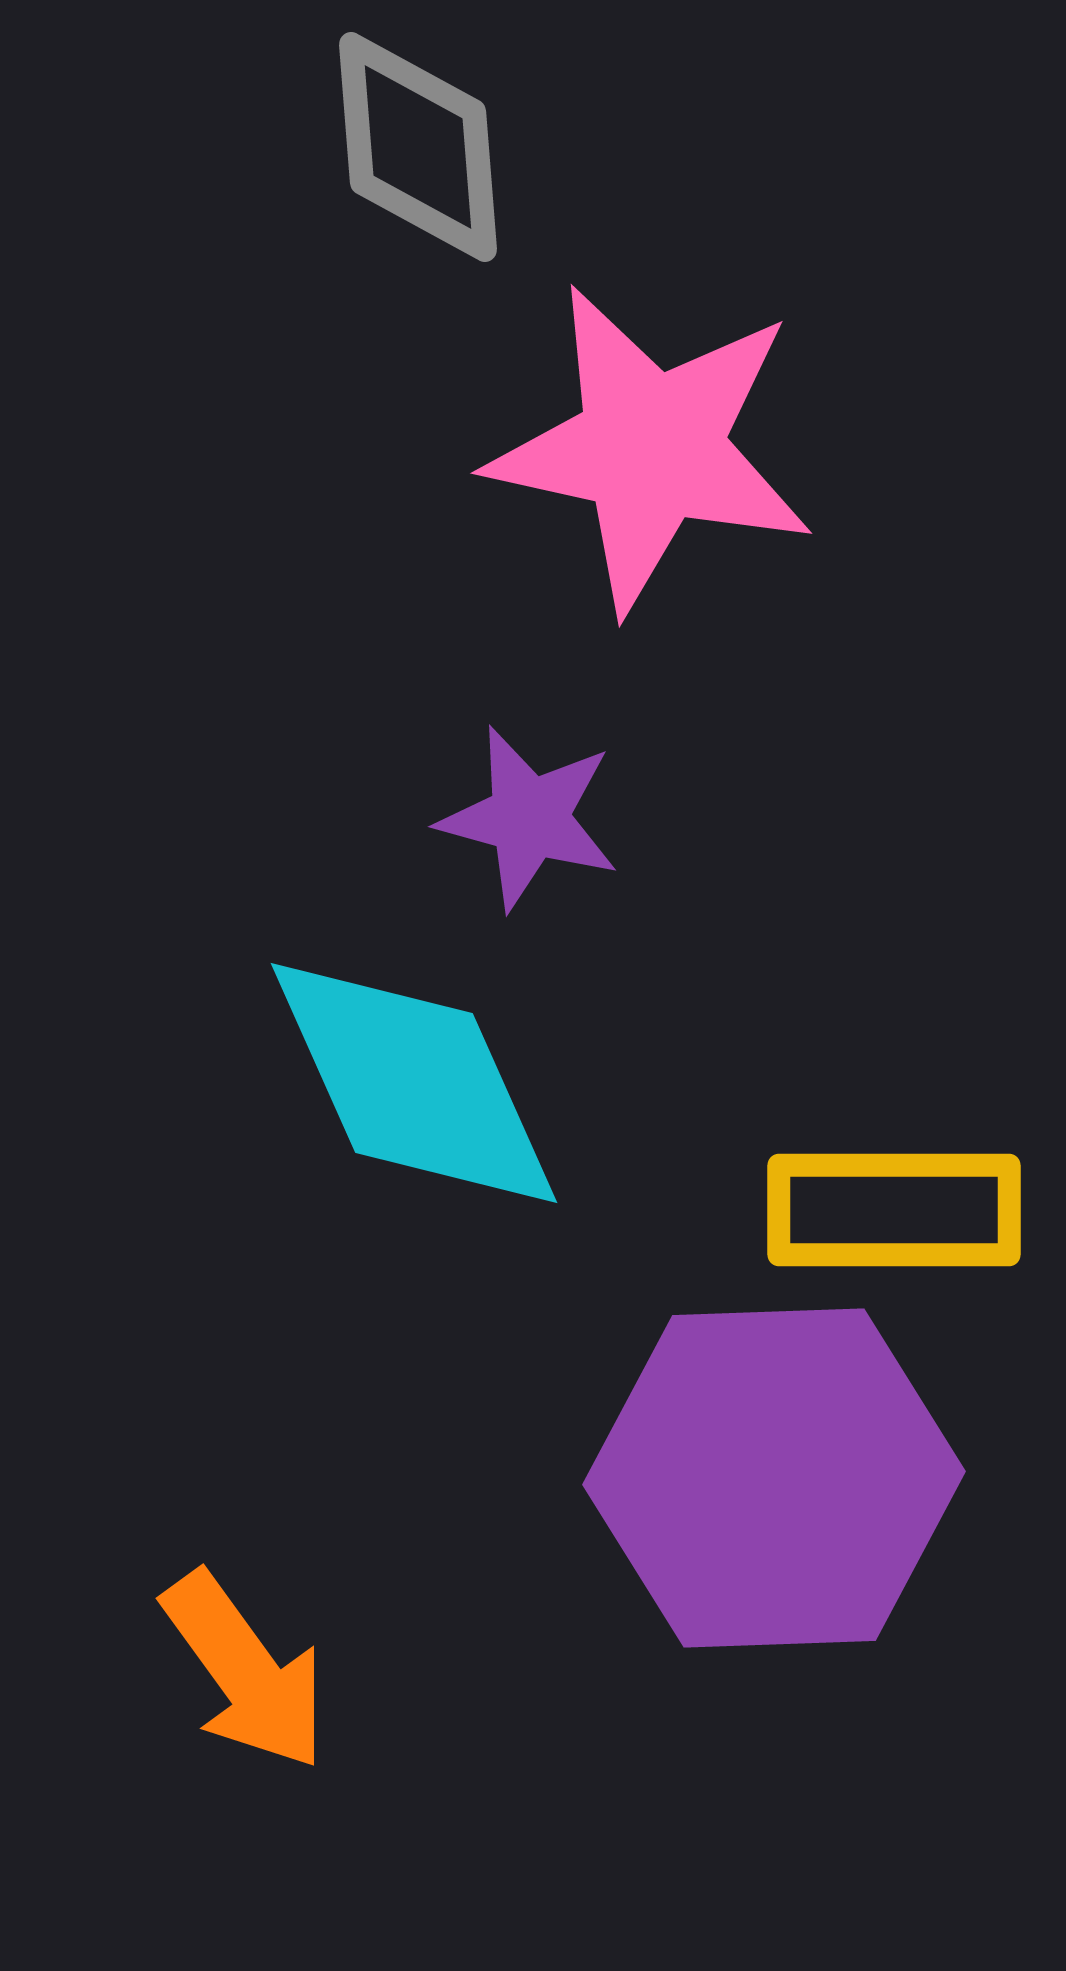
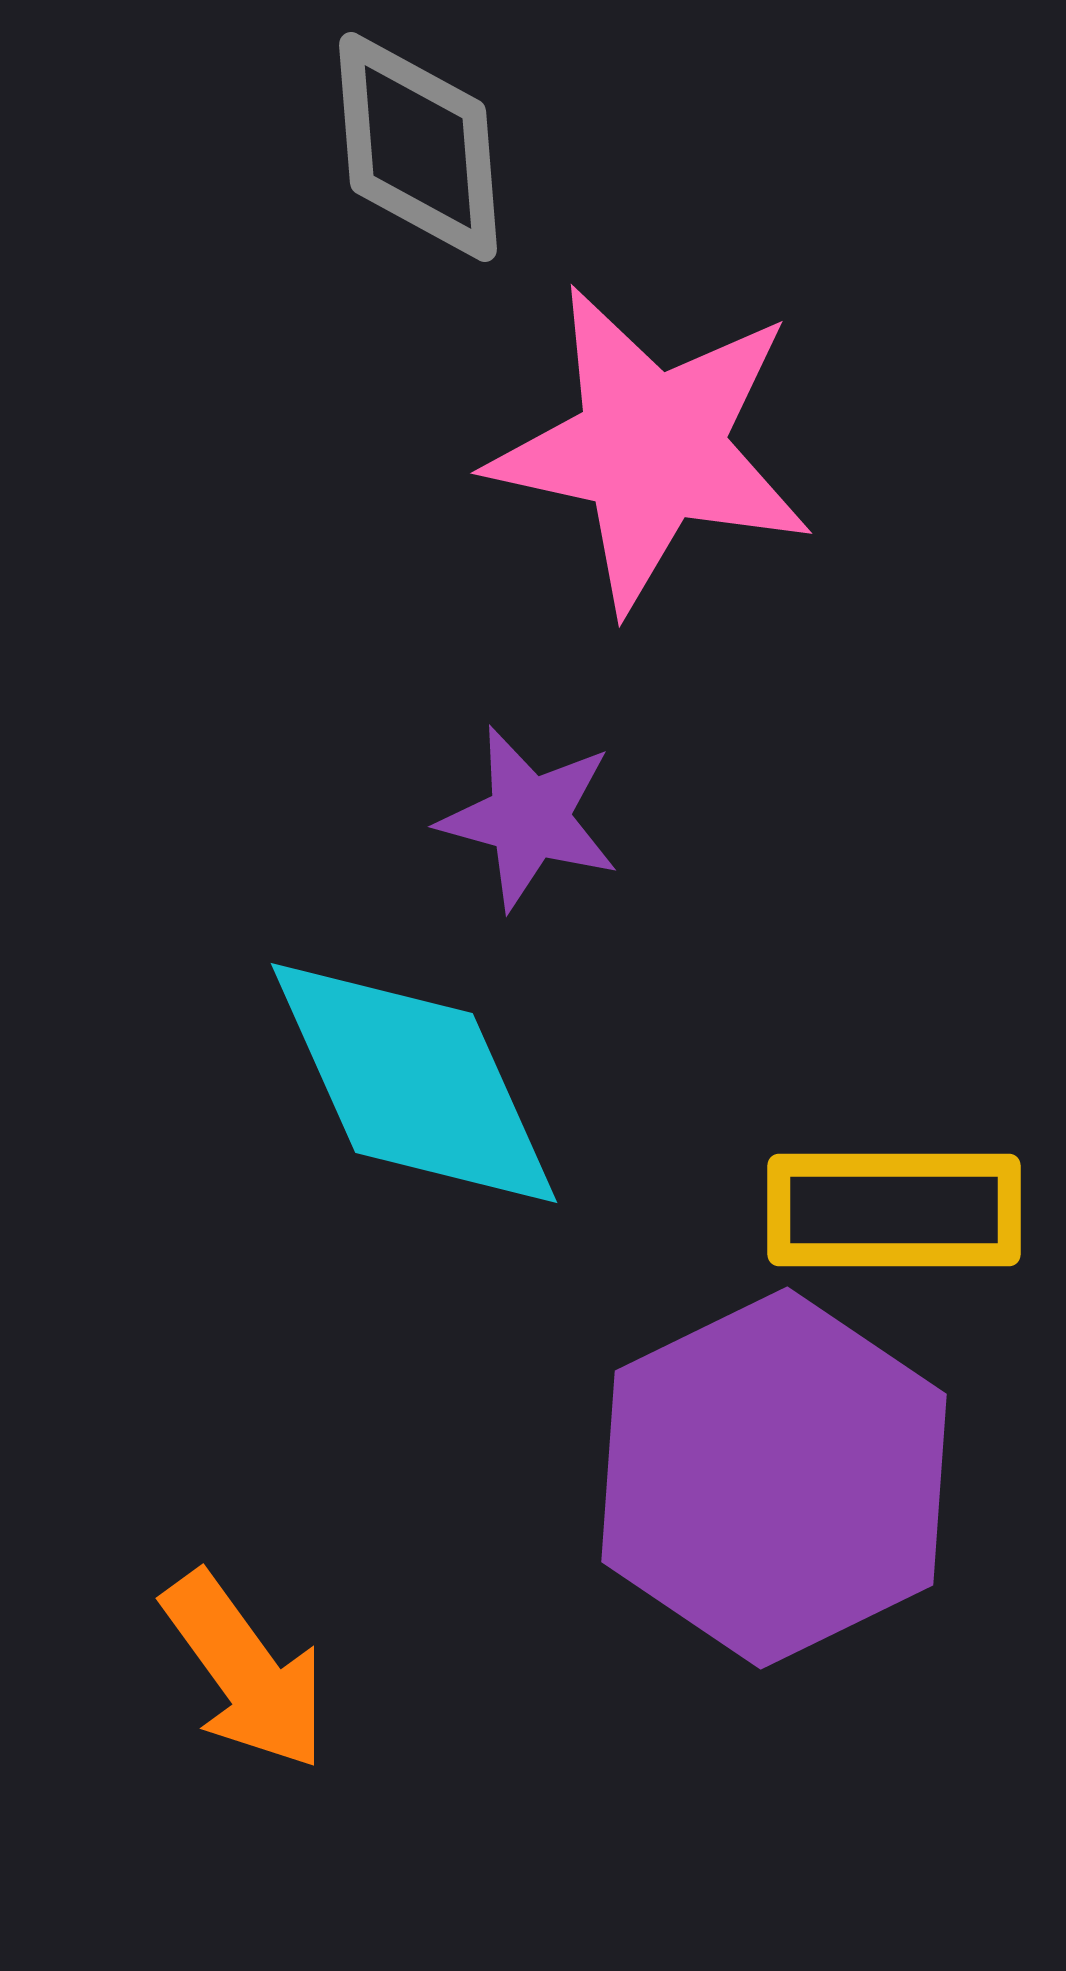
purple hexagon: rotated 24 degrees counterclockwise
